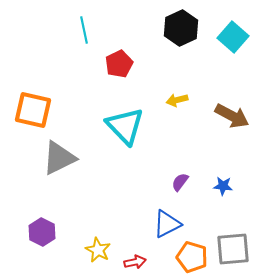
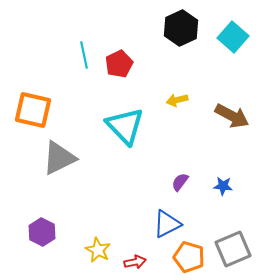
cyan line: moved 25 px down
gray square: rotated 18 degrees counterclockwise
orange pentagon: moved 3 px left
